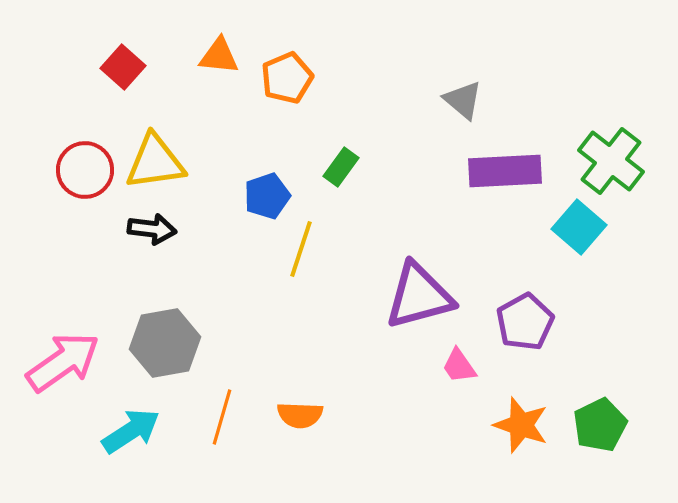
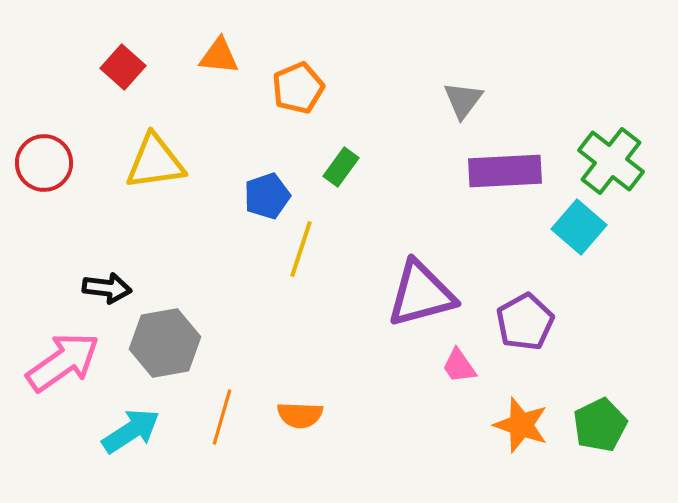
orange pentagon: moved 11 px right, 10 px down
gray triangle: rotated 27 degrees clockwise
red circle: moved 41 px left, 7 px up
black arrow: moved 45 px left, 59 px down
purple triangle: moved 2 px right, 2 px up
